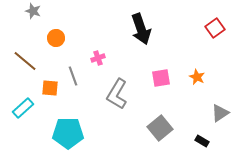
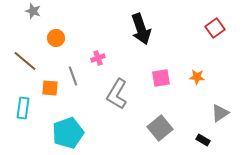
orange star: rotated 21 degrees counterclockwise
cyan rectangle: rotated 40 degrees counterclockwise
cyan pentagon: rotated 20 degrees counterclockwise
black rectangle: moved 1 px right, 1 px up
